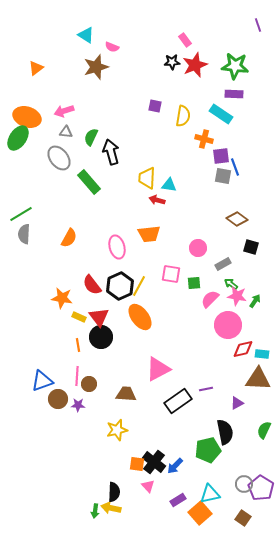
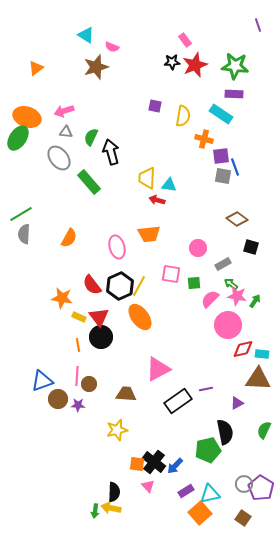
purple rectangle at (178, 500): moved 8 px right, 9 px up
